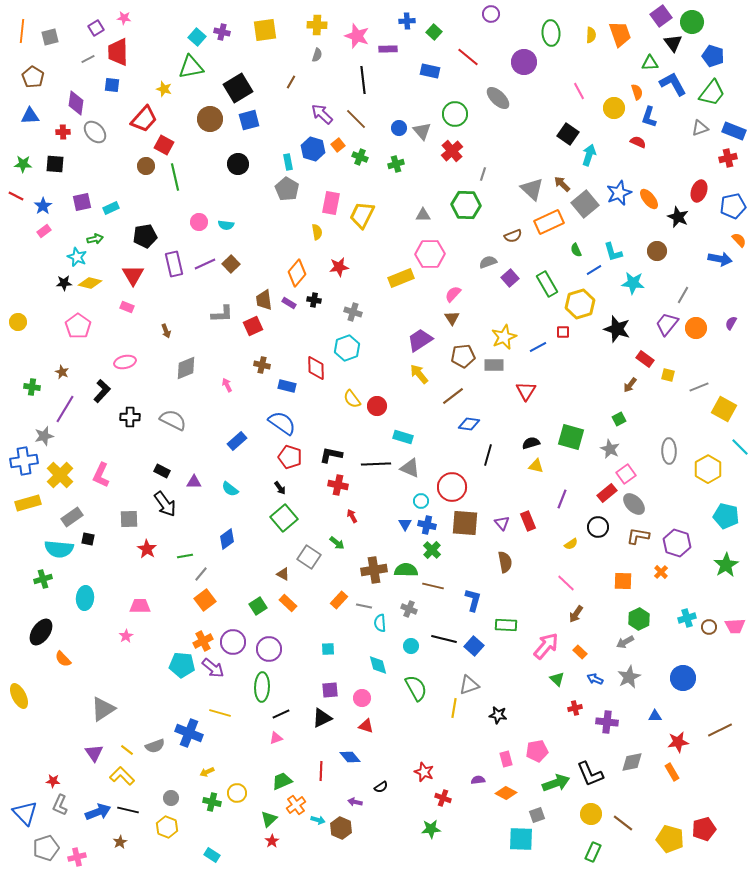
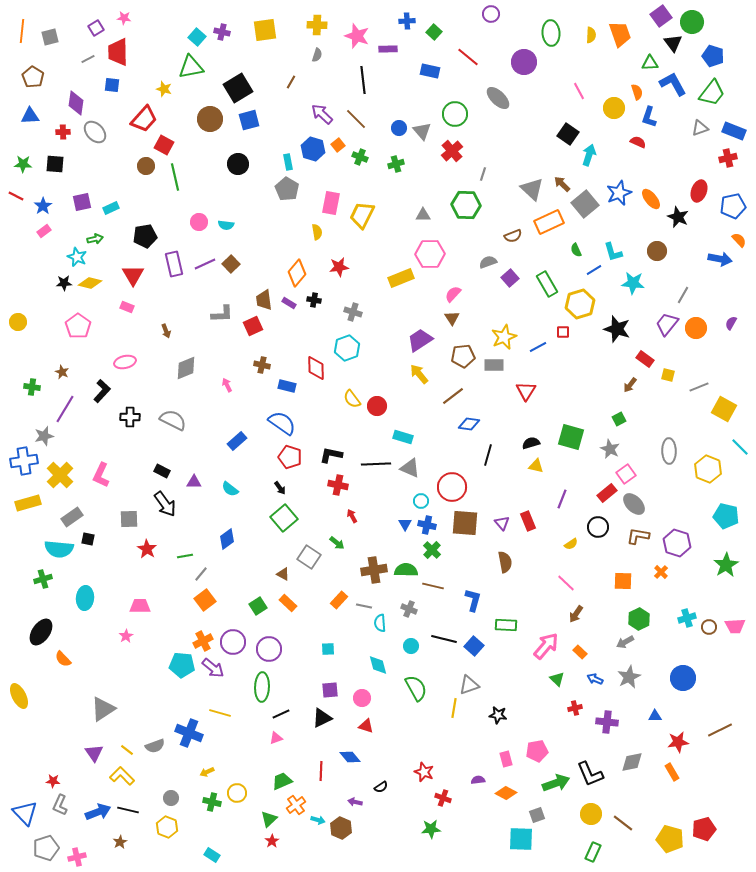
orange ellipse at (649, 199): moved 2 px right
yellow hexagon at (708, 469): rotated 8 degrees counterclockwise
